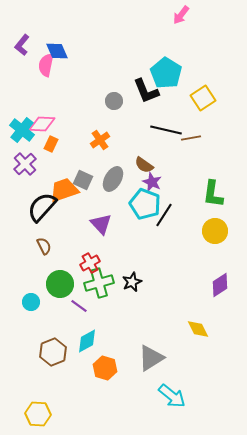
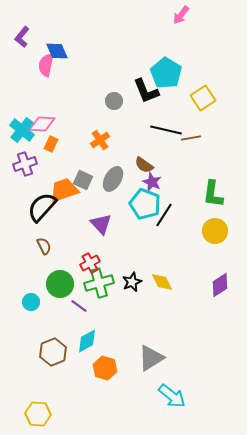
purple L-shape at (22, 45): moved 8 px up
purple cross at (25, 164): rotated 25 degrees clockwise
yellow diamond at (198, 329): moved 36 px left, 47 px up
